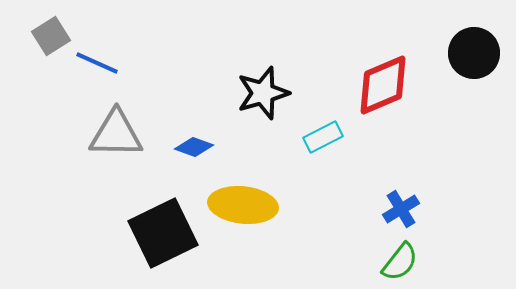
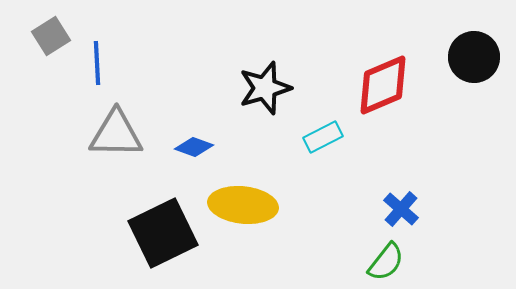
black circle: moved 4 px down
blue line: rotated 63 degrees clockwise
black star: moved 2 px right, 5 px up
blue cross: rotated 18 degrees counterclockwise
green semicircle: moved 14 px left
